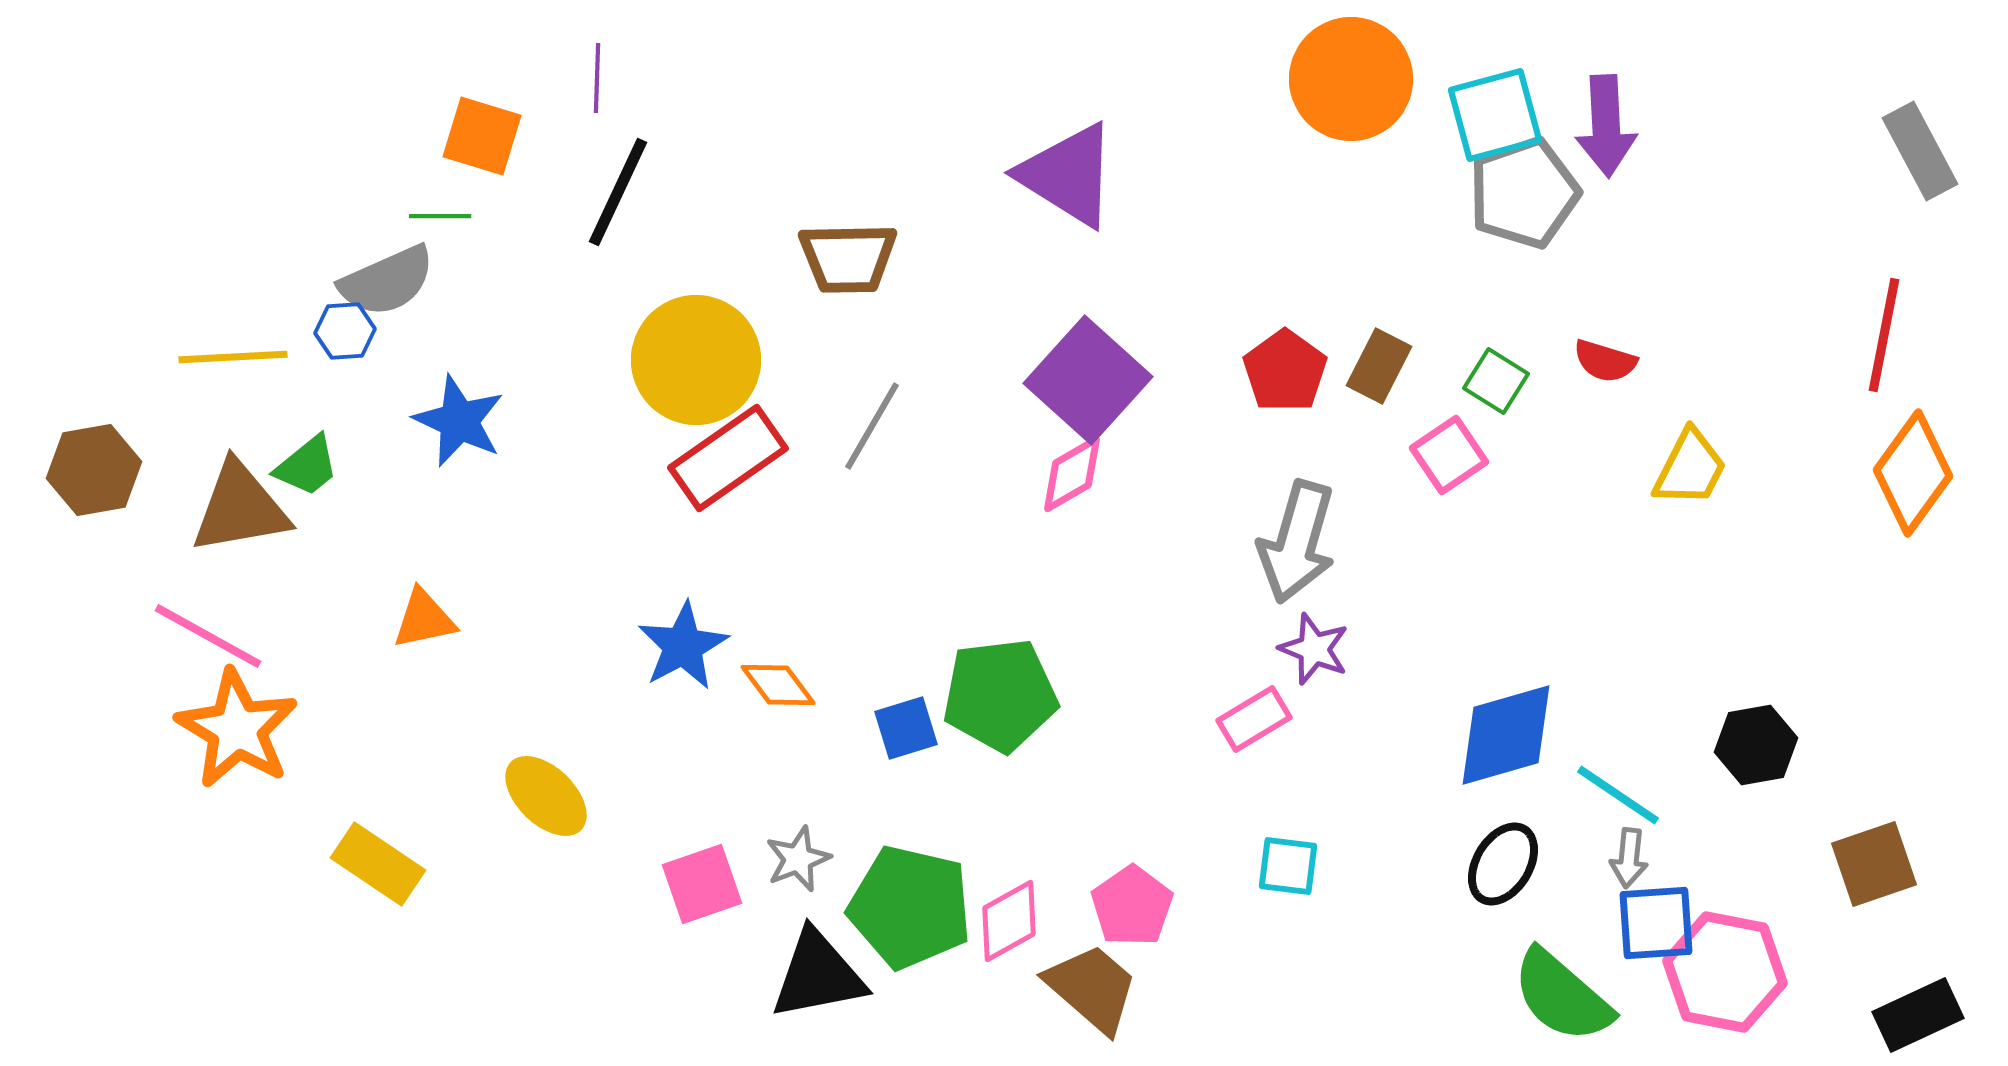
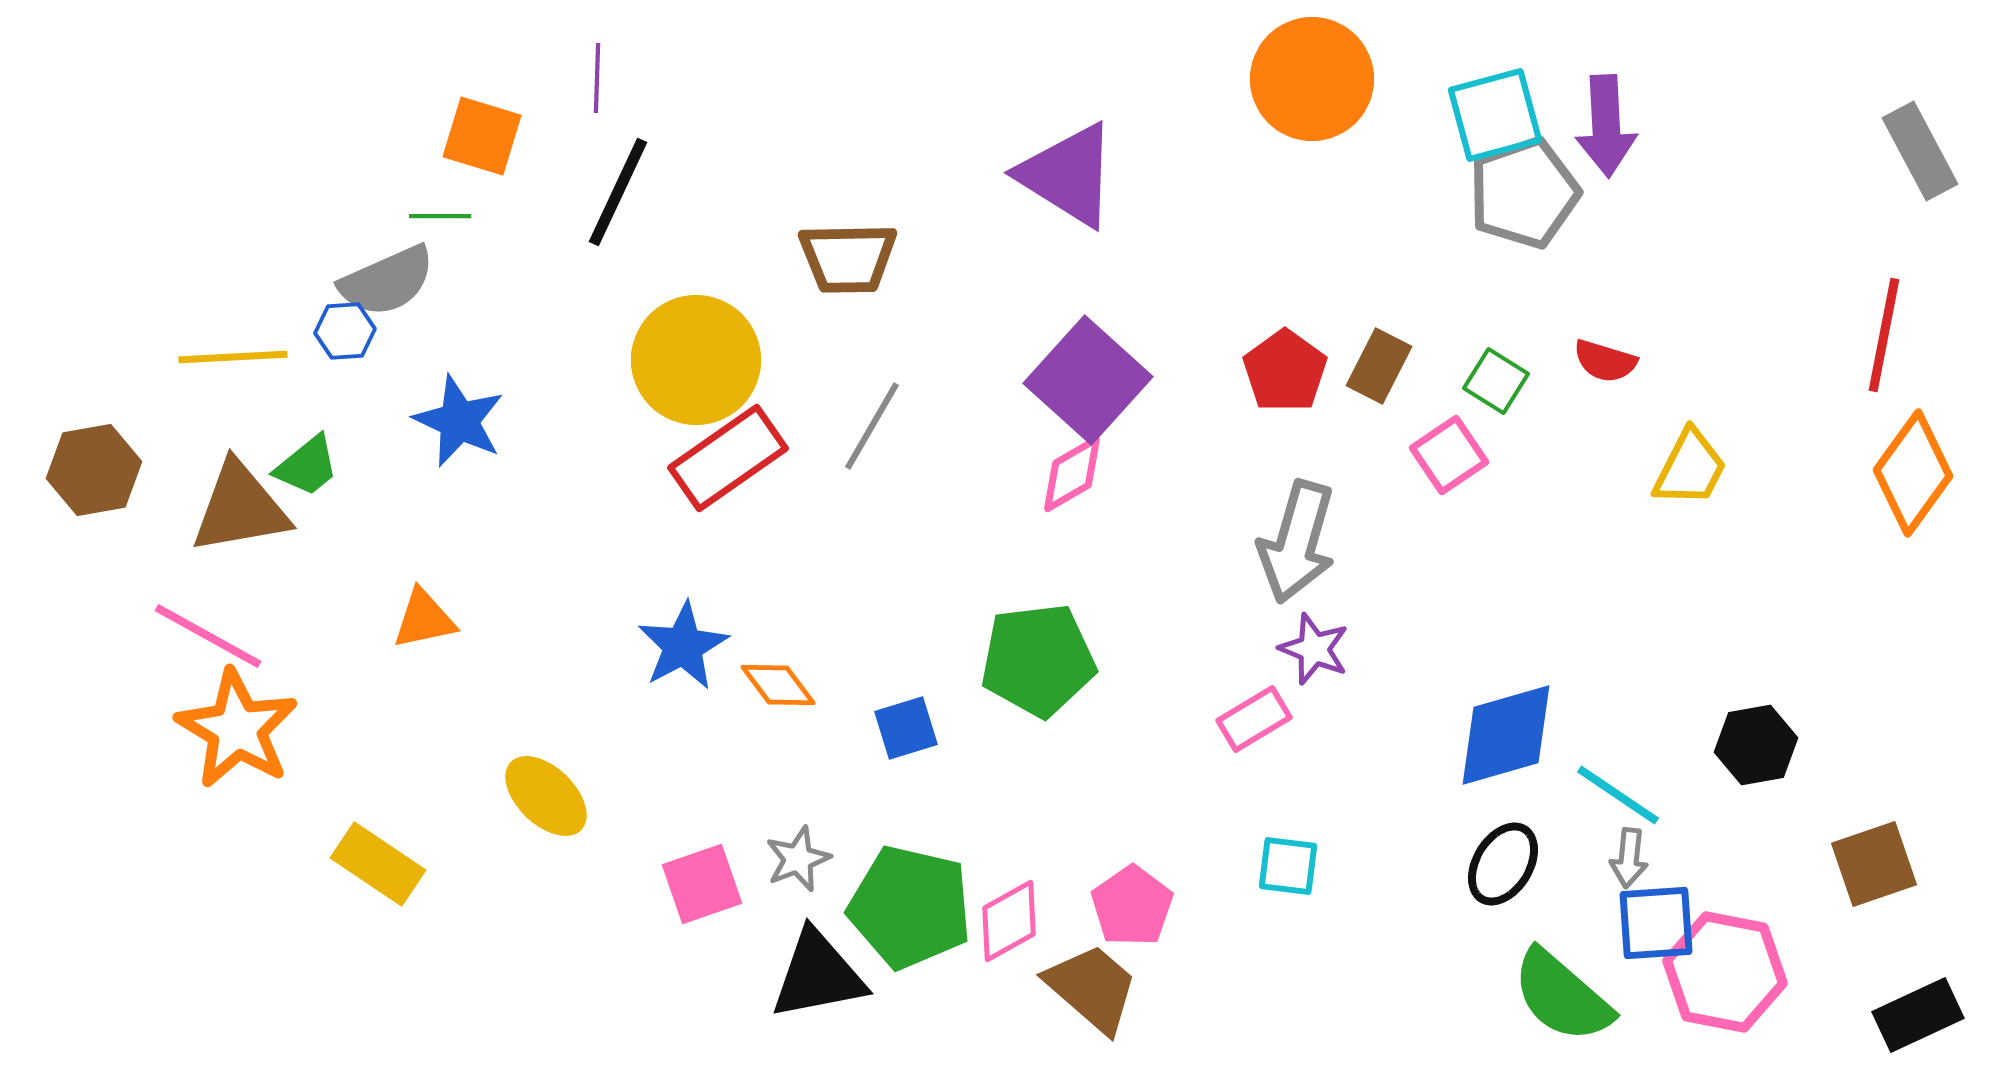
orange circle at (1351, 79): moved 39 px left
green pentagon at (1000, 695): moved 38 px right, 35 px up
